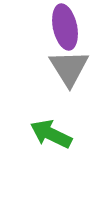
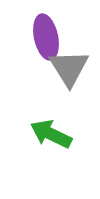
purple ellipse: moved 19 px left, 10 px down
